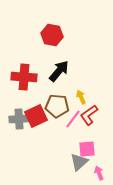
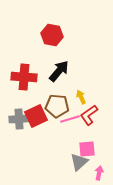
pink line: moved 3 px left; rotated 36 degrees clockwise
pink arrow: rotated 32 degrees clockwise
